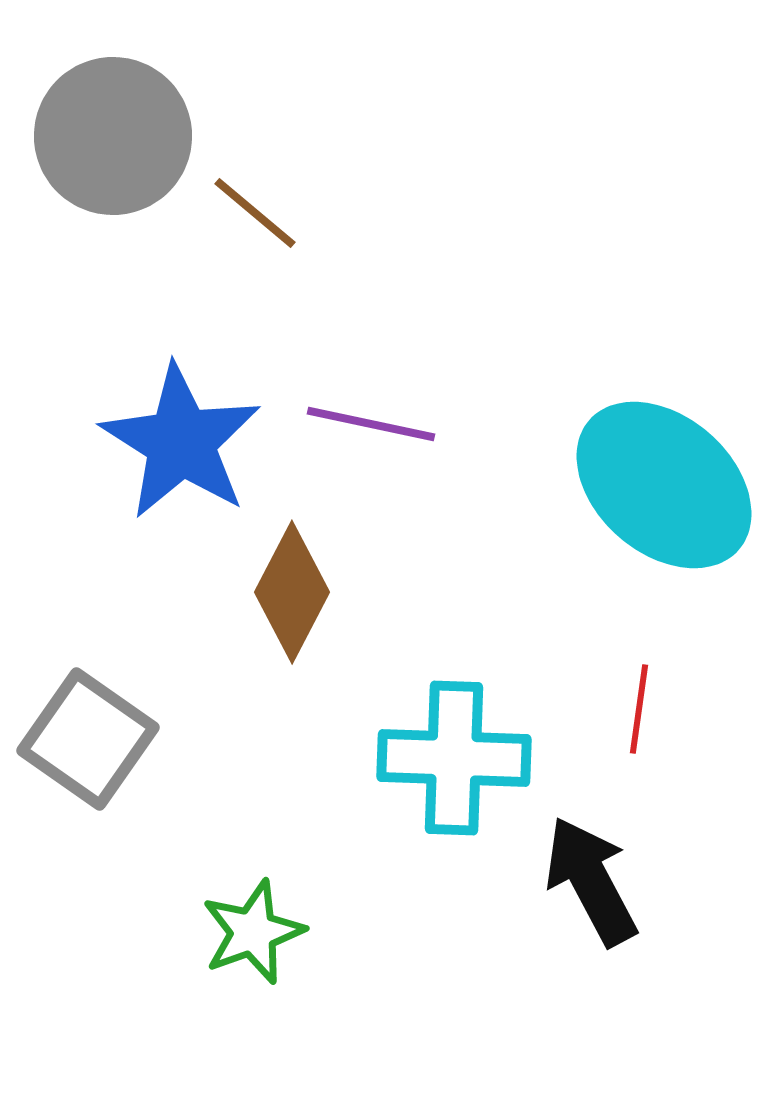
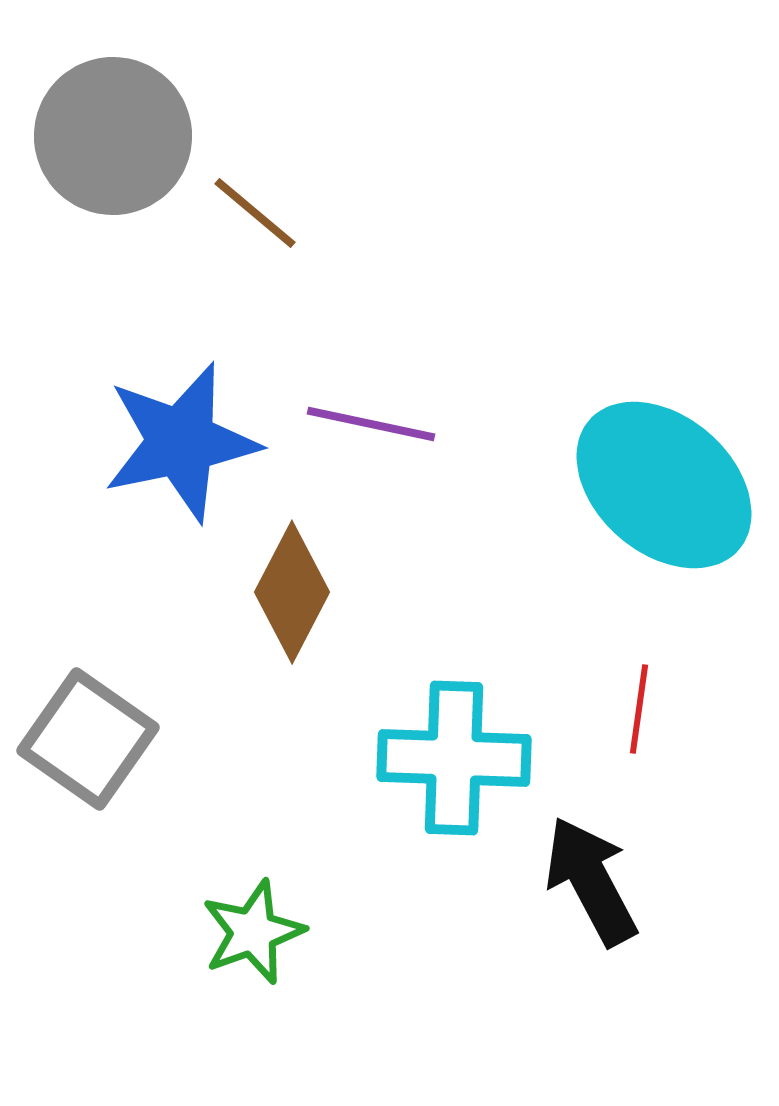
blue star: rotated 28 degrees clockwise
